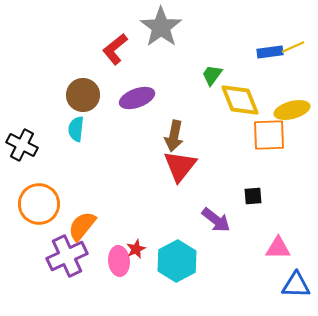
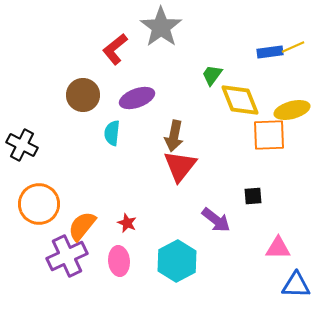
cyan semicircle: moved 36 px right, 4 px down
red star: moved 9 px left, 26 px up; rotated 24 degrees counterclockwise
